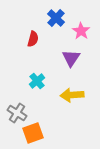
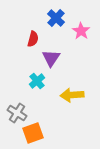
purple triangle: moved 20 px left
